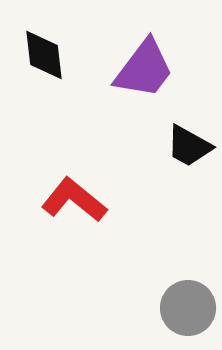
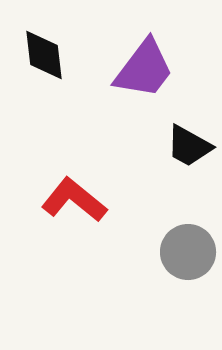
gray circle: moved 56 px up
